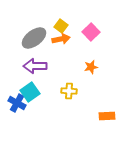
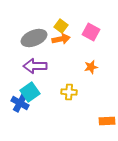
pink square: rotated 18 degrees counterclockwise
gray ellipse: rotated 15 degrees clockwise
yellow cross: moved 1 px down
blue cross: moved 3 px right
orange rectangle: moved 5 px down
